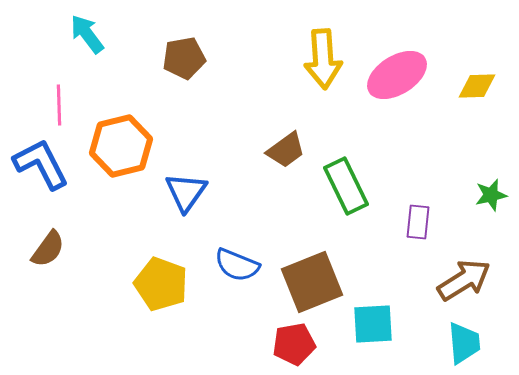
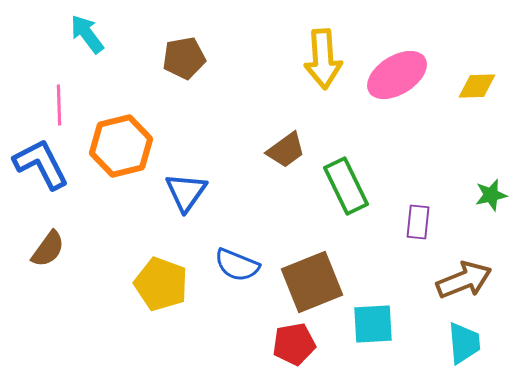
brown arrow: rotated 10 degrees clockwise
